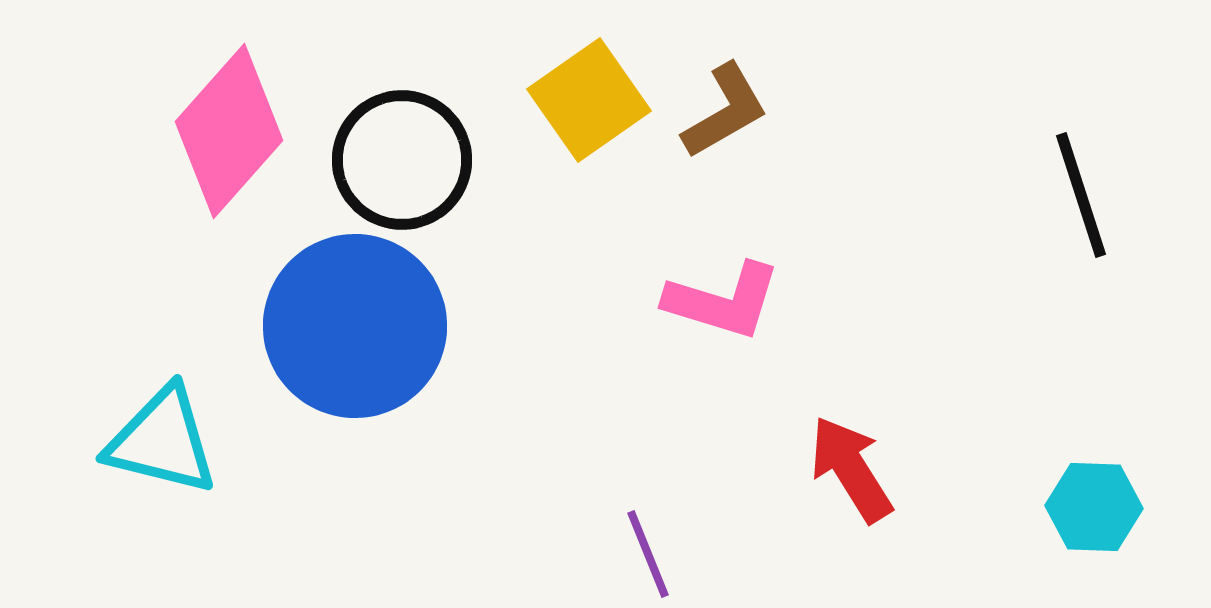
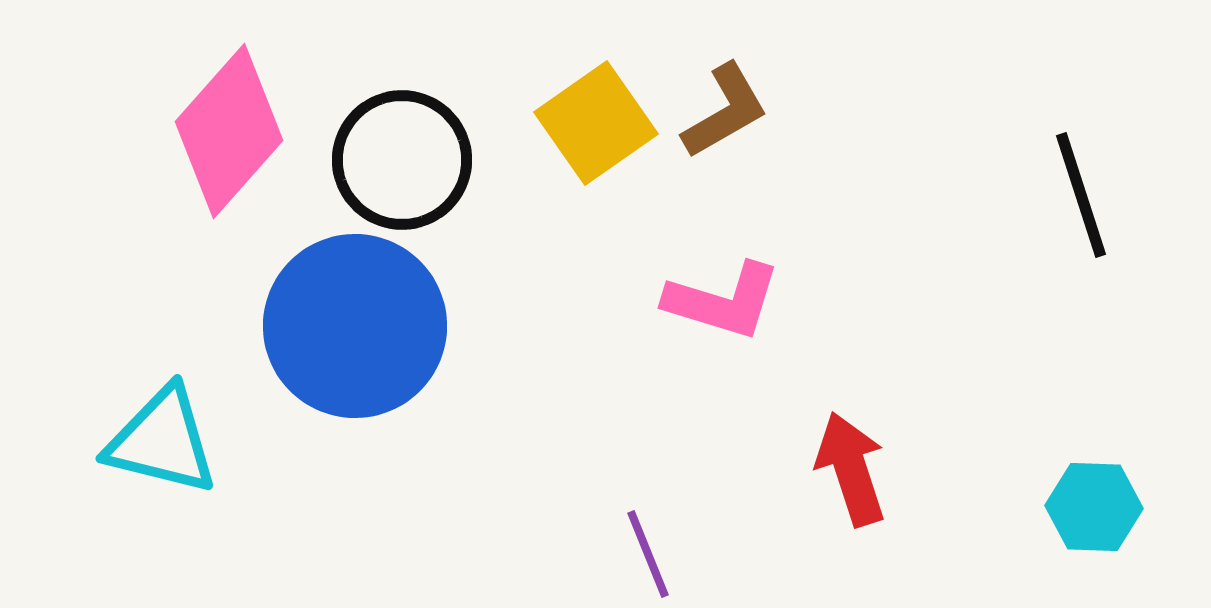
yellow square: moved 7 px right, 23 px down
red arrow: rotated 14 degrees clockwise
